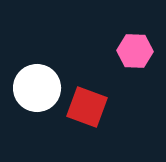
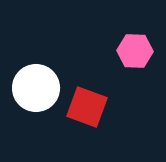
white circle: moved 1 px left
